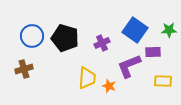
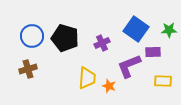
blue square: moved 1 px right, 1 px up
brown cross: moved 4 px right
